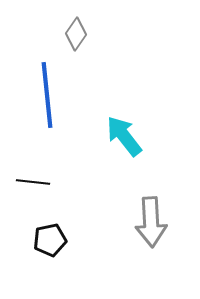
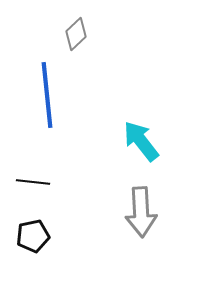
gray diamond: rotated 12 degrees clockwise
cyan arrow: moved 17 px right, 5 px down
gray arrow: moved 10 px left, 10 px up
black pentagon: moved 17 px left, 4 px up
